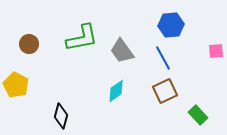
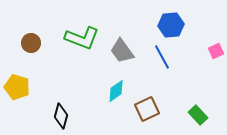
green L-shape: rotated 32 degrees clockwise
brown circle: moved 2 px right, 1 px up
pink square: rotated 21 degrees counterclockwise
blue line: moved 1 px left, 1 px up
yellow pentagon: moved 1 px right, 2 px down; rotated 10 degrees counterclockwise
brown square: moved 18 px left, 18 px down
